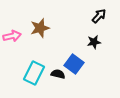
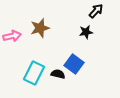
black arrow: moved 3 px left, 5 px up
black star: moved 8 px left, 10 px up
